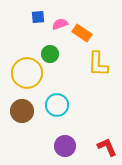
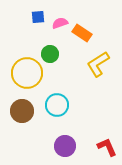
pink semicircle: moved 1 px up
yellow L-shape: rotated 56 degrees clockwise
